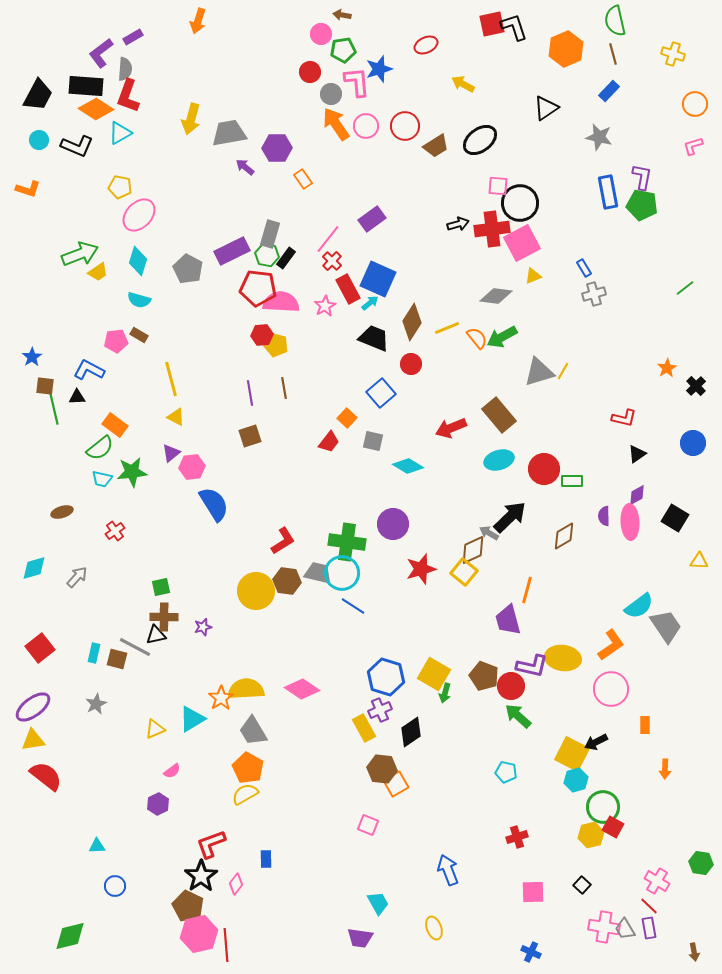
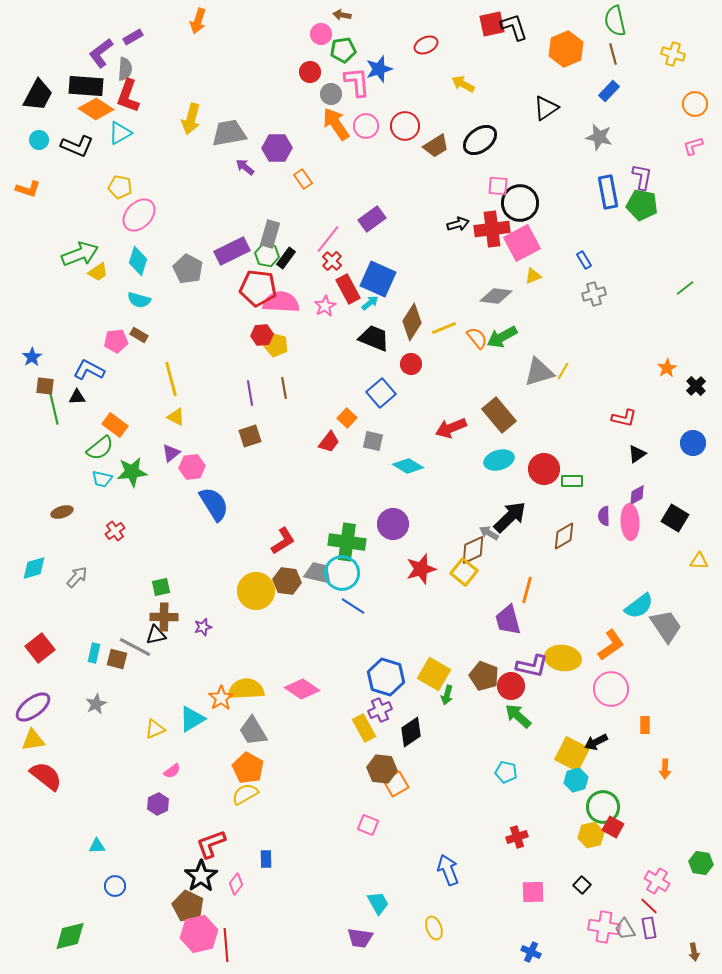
blue rectangle at (584, 268): moved 8 px up
yellow line at (447, 328): moved 3 px left
green arrow at (445, 693): moved 2 px right, 2 px down
